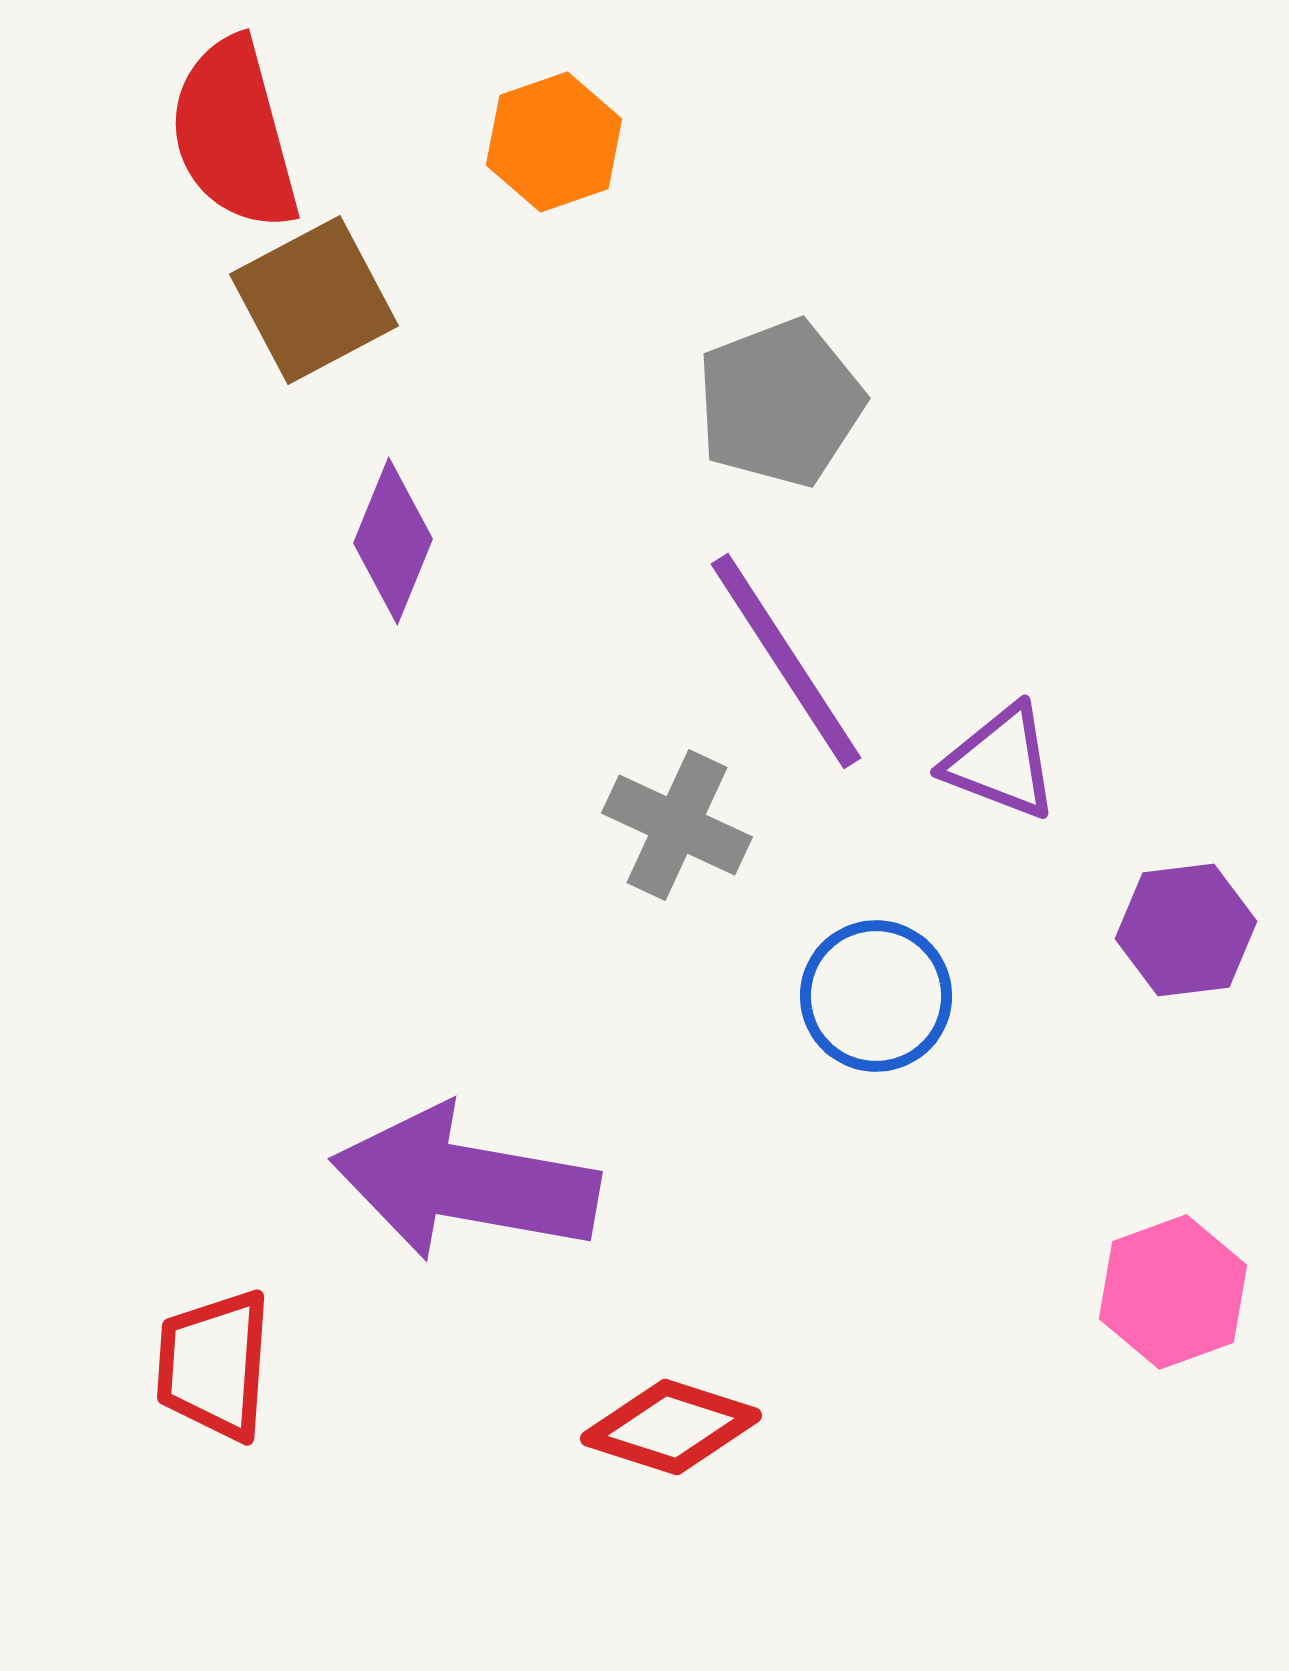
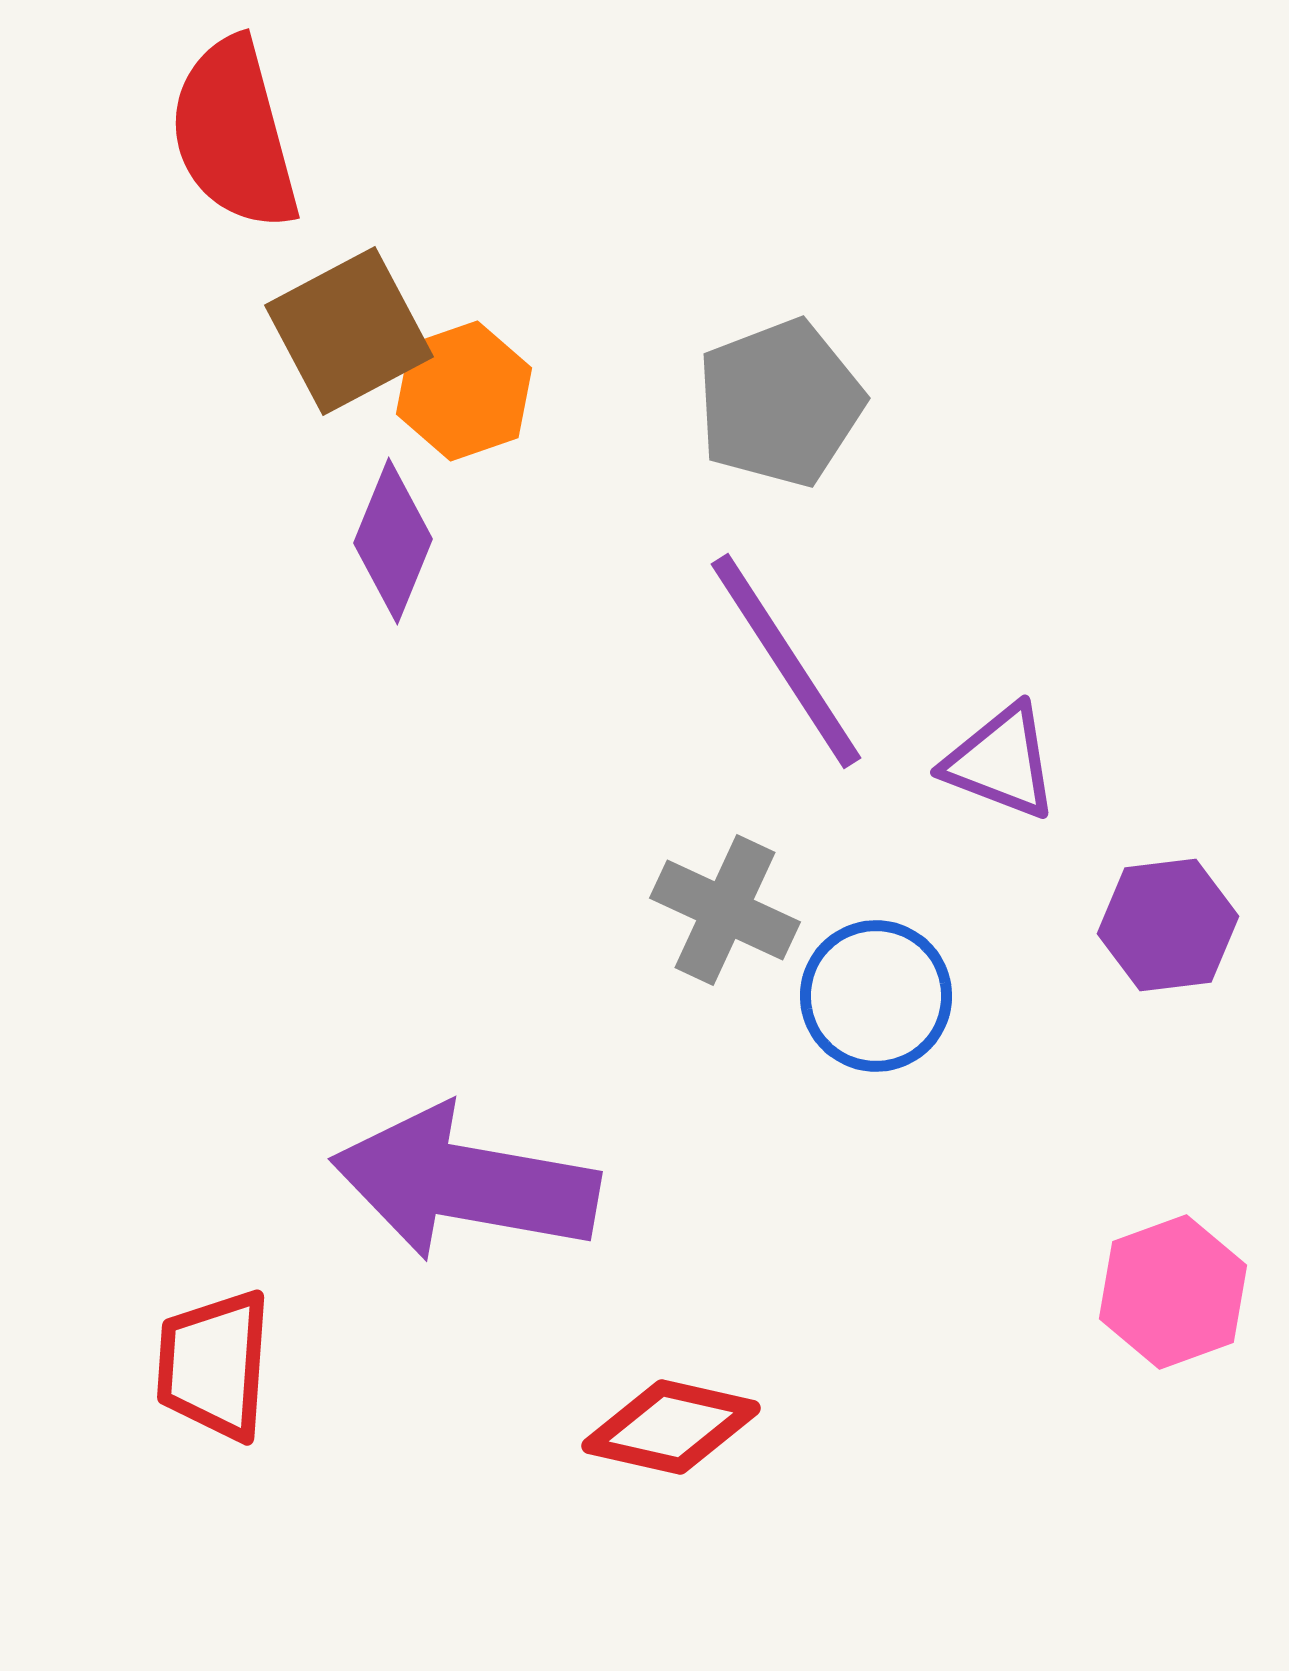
orange hexagon: moved 90 px left, 249 px down
brown square: moved 35 px right, 31 px down
gray cross: moved 48 px right, 85 px down
purple hexagon: moved 18 px left, 5 px up
red diamond: rotated 5 degrees counterclockwise
